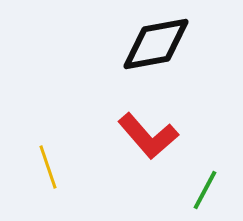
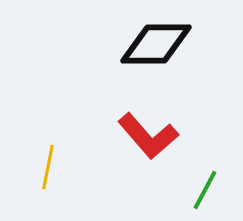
black diamond: rotated 10 degrees clockwise
yellow line: rotated 30 degrees clockwise
